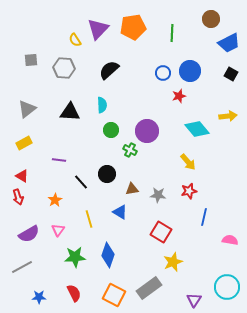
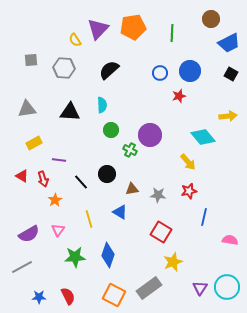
blue circle at (163, 73): moved 3 px left
gray triangle at (27, 109): rotated 30 degrees clockwise
cyan diamond at (197, 129): moved 6 px right, 8 px down
purple circle at (147, 131): moved 3 px right, 4 px down
yellow rectangle at (24, 143): moved 10 px right
red arrow at (18, 197): moved 25 px right, 18 px up
red semicircle at (74, 293): moved 6 px left, 3 px down
purple triangle at (194, 300): moved 6 px right, 12 px up
